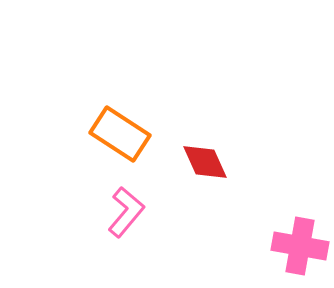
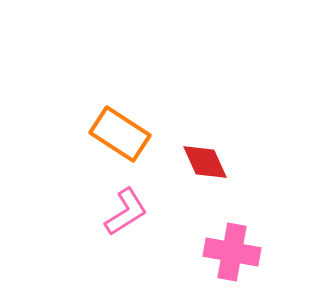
pink L-shape: rotated 18 degrees clockwise
pink cross: moved 68 px left, 6 px down
